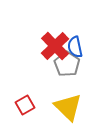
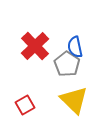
red cross: moved 20 px left
yellow triangle: moved 6 px right, 7 px up
